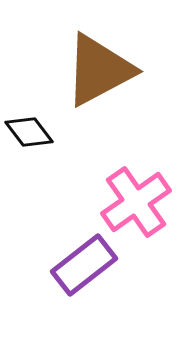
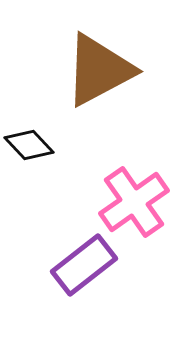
black diamond: moved 13 px down; rotated 6 degrees counterclockwise
pink cross: moved 2 px left
